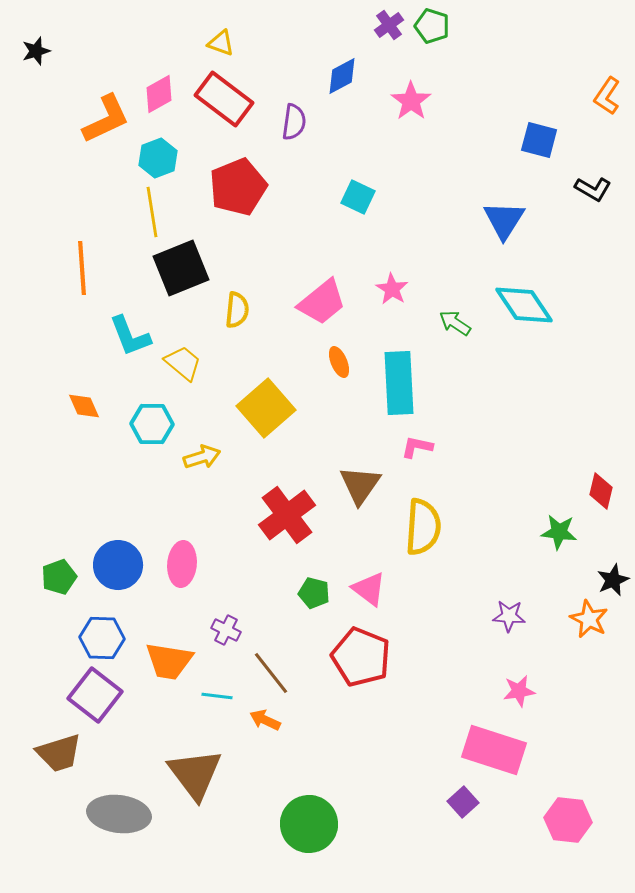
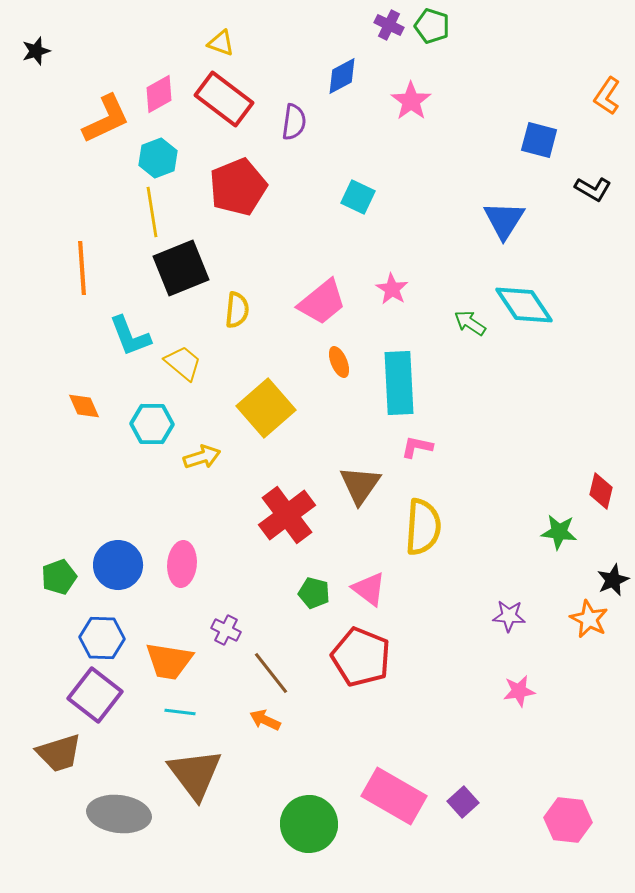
purple cross at (389, 25): rotated 28 degrees counterclockwise
green arrow at (455, 323): moved 15 px right
cyan line at (217, 696): moved 37 px left, 16 px down
pink rectangle at (494, 750): moved 100 px left, 46 px down; rotated 12 degrees clockwise
